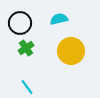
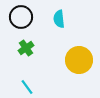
cyan semicircle: rotated 84 degrees counterclockwise
black circle: moved 1 px right, 6 px up
yellow circle: moved 8 px right, 9 px down
